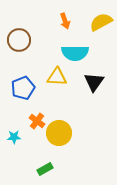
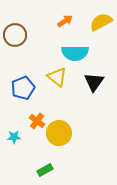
orange arrow: rotated 105 degrees counterclockwise
brown circle: moved 4 px left, 5 px up
yellow triangle: rotated 35 degrees clockwise
green rectangle: moved 1 px down
